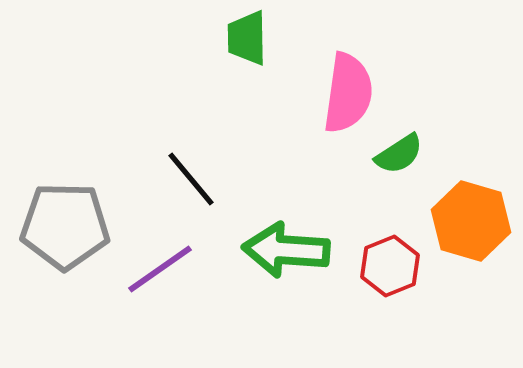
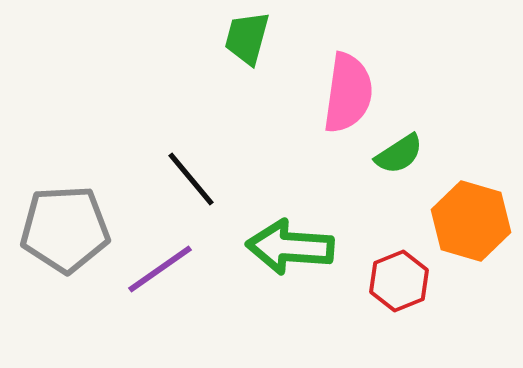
green trapezoid: rotated 16 degrees clockwise
gray pentagon: moved 3 px down; rotated 4 degrees counterclockwise
green arrow: moved 4 px right, 3 px up
red hexagon: moved 9 px right, 15 px down
